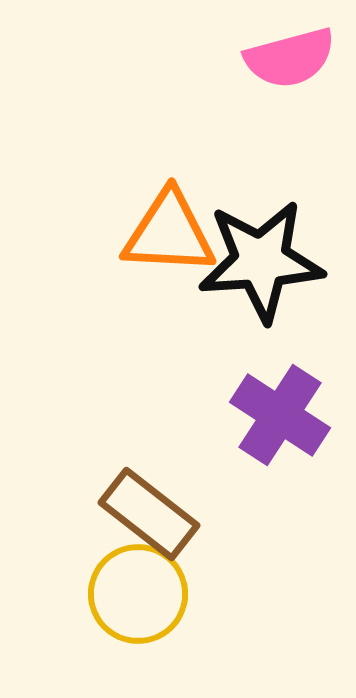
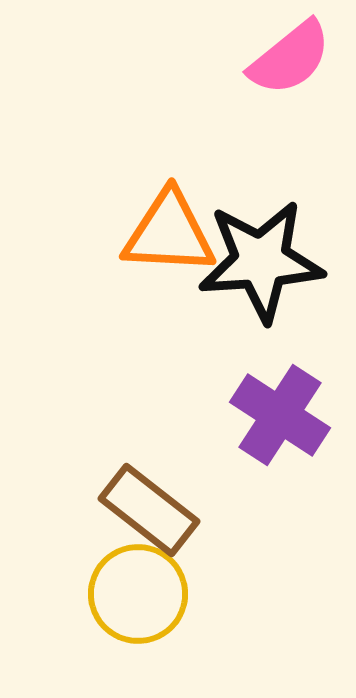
pink semicircle: rotated 24 degrees counterclockwise
brown rectangle: moved 4 px up
